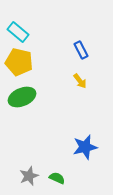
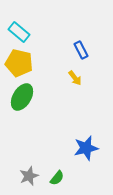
cyan rectangle: moved 1 px right
yellow pentagon: moved 1 px down
yellow arrow: moved 5 px left, 3 px up
green ellipse: rotated 36 degrees counterclockwise
blue star: moved 1 px right, 1 px down
green semicircle: rotated 105 degrees clockwise
